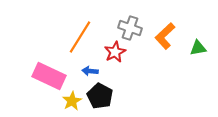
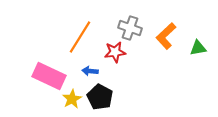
orange L-shape: moved 1 px right
red star: rotated 20 degrees clockwise
black pentagon: moved 1 px down
yellow star: moved 2 px up
